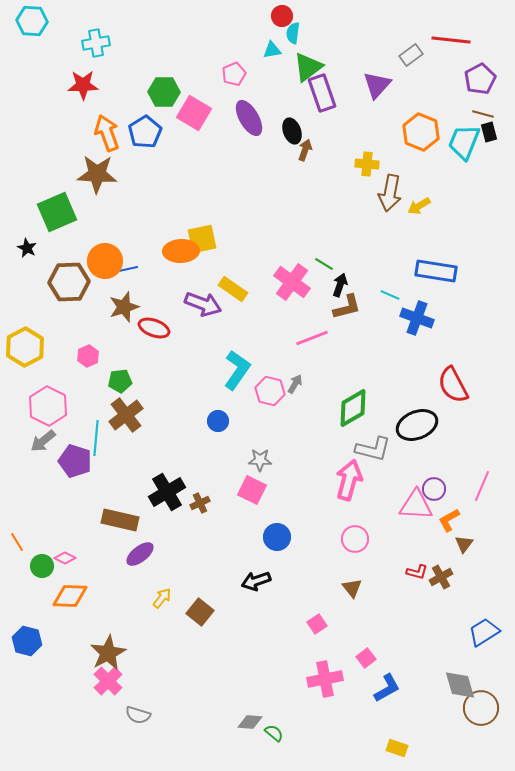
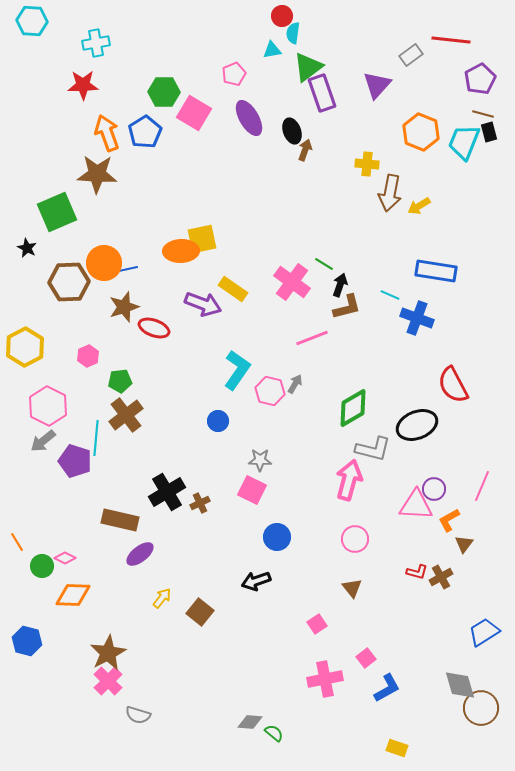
orange circle at (105, 261): moved 1 px left, 2 px down
orange diamond at (70, 596): moved 3 px right, 1 px up
